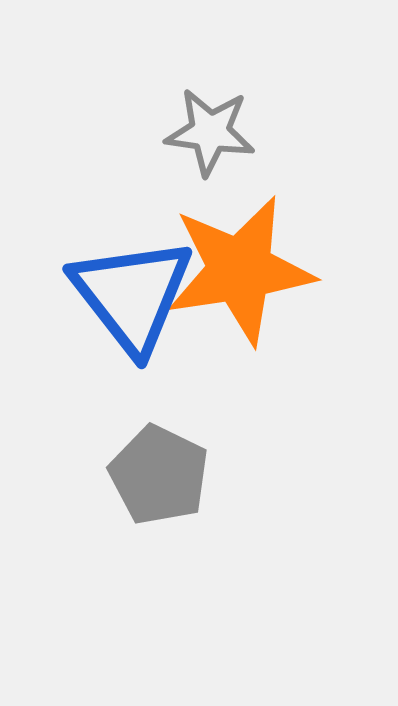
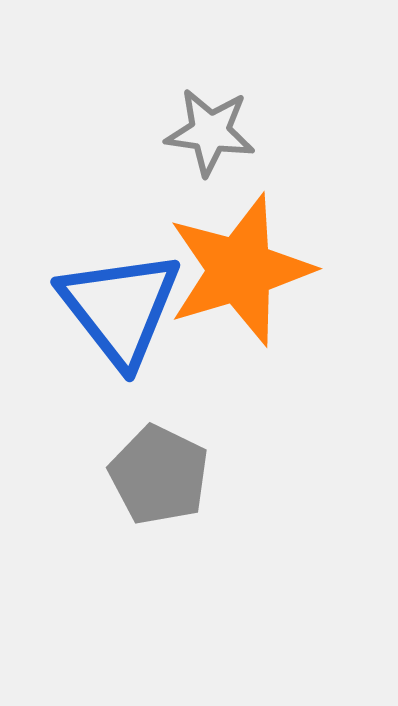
orange star: rotated 8 degrees counterclockwise
blue triangle: moved 12 px left, 13 px down
